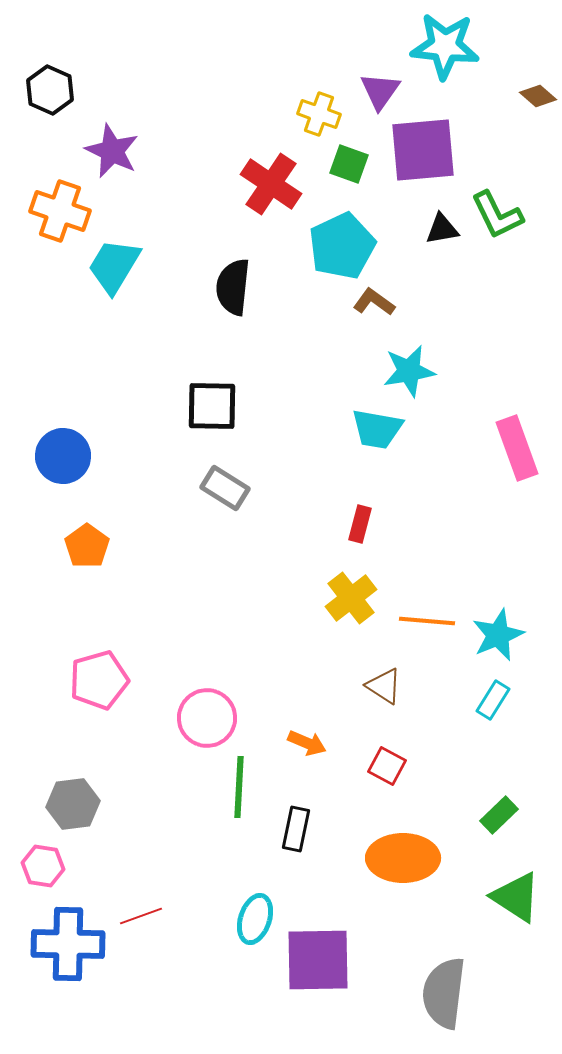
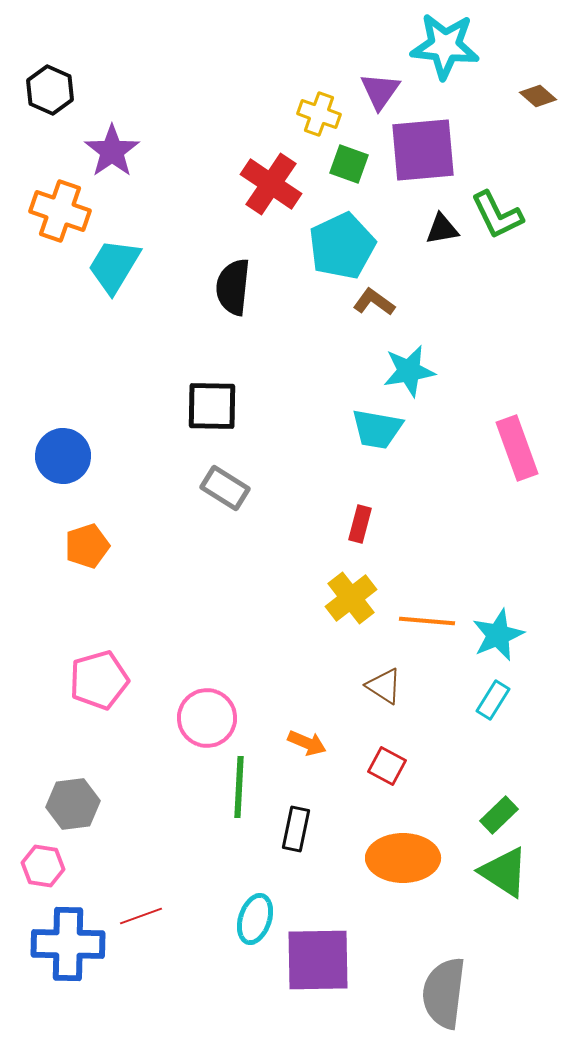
purple star at (112, 151): rotated 12 degrees clockwise
orange pentagon at (87, 546): rotated 18 degrees clockwise
green triangle at (516, 897): moved 12 px left, 25 px up
